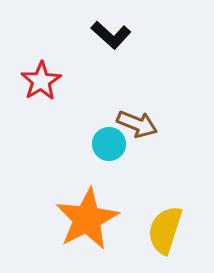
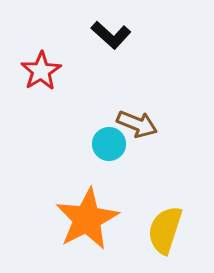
red star: moved 10 px up
